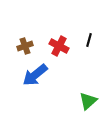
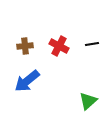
black line: moved 3 px right, 4 px down; rotated 64 degrees clockwise
brown cross: rotated 14 degrees clockwise
blue arrow: moved 8 px left, 6 px down
